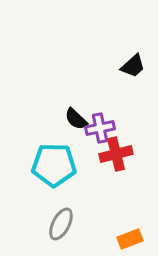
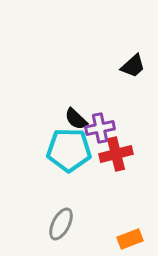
cyan pentagon: moved 15 px right, 15 px up
